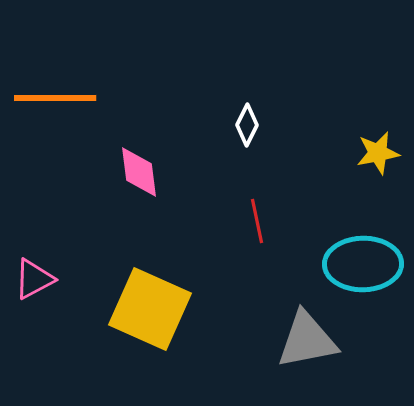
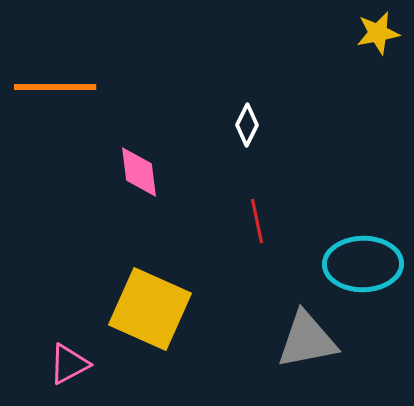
orange line: moved 11 px up
yellow star: moved 120 px up
pink triangle: moved 35 px right, 85 px down
